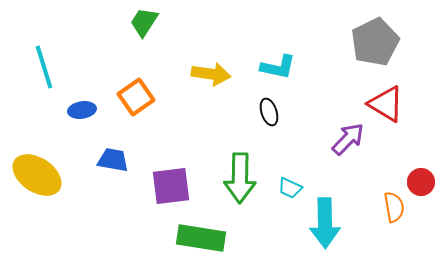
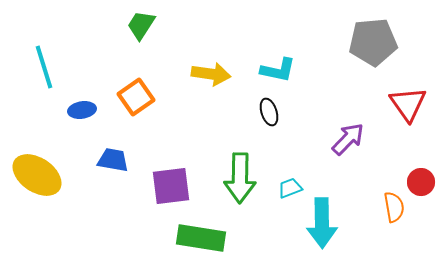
green trapezoid: moved 3 px left, 3 px down
gray pentagon: moved 2 px left; rotated 21 degrees clockwise
cyan L-shape: moved 3 px down
red triangle: moved 22 px right; rotated 24 degrees clockwise
cyan trapezoid: rotated 135 degrees clockwise
cyan arrow: moved 3 px left
